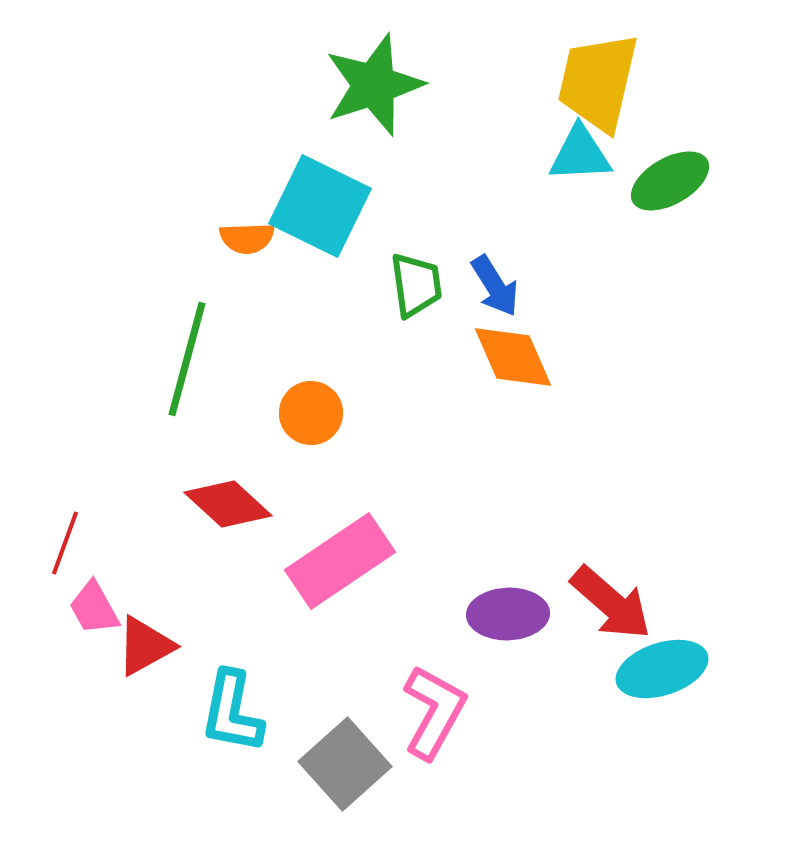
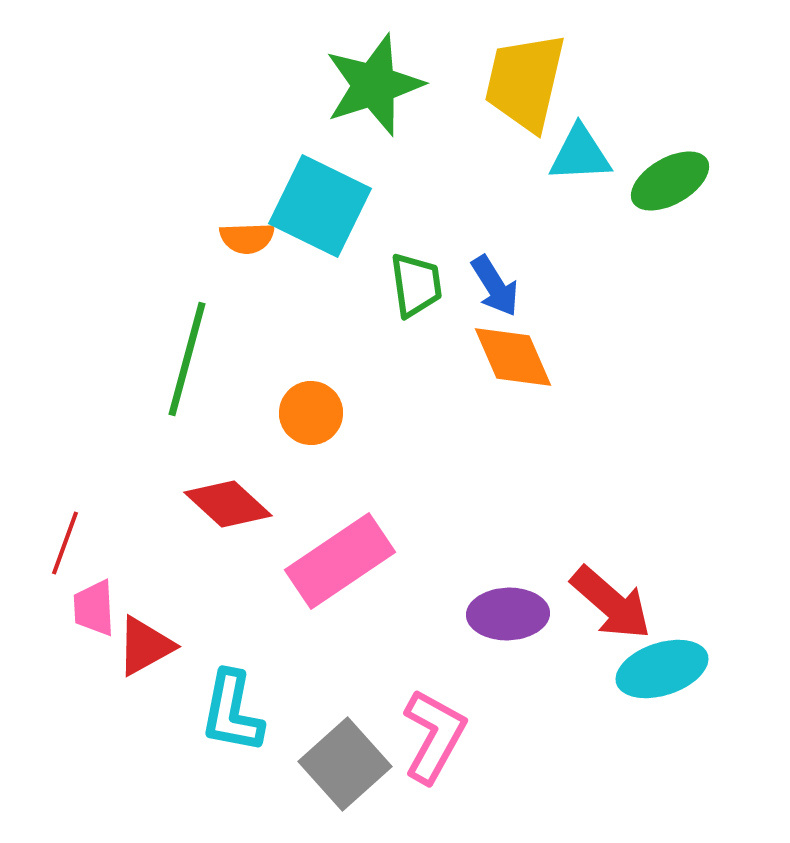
yellow trapezoid: moved 73 px left
pink trapezoid: rotated 26 degrees clockwise
pink L-shape: moved 24 px down
